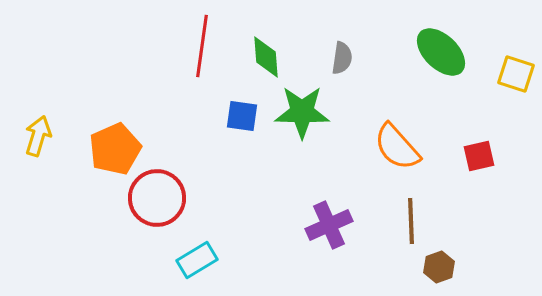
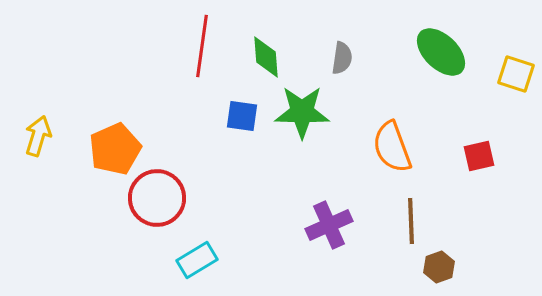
orange semicircle: moved 5 px left; rotated 22 degrees clockwise
